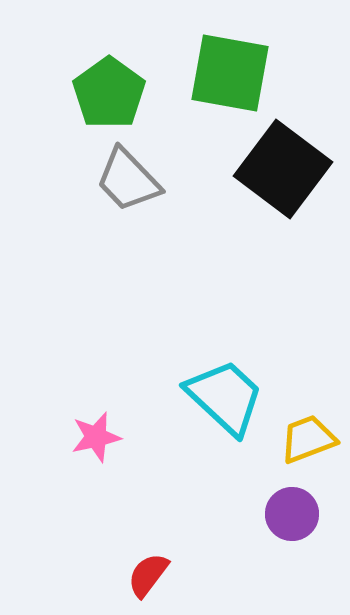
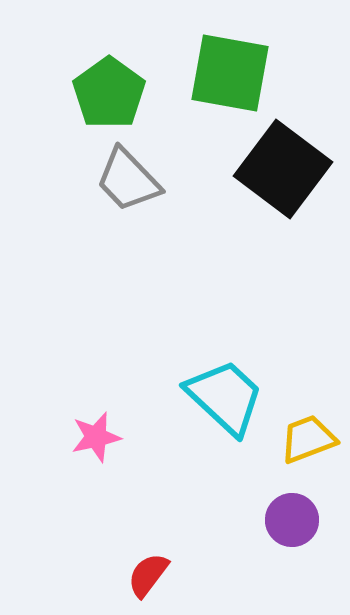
purple circle: moved 6 px down
